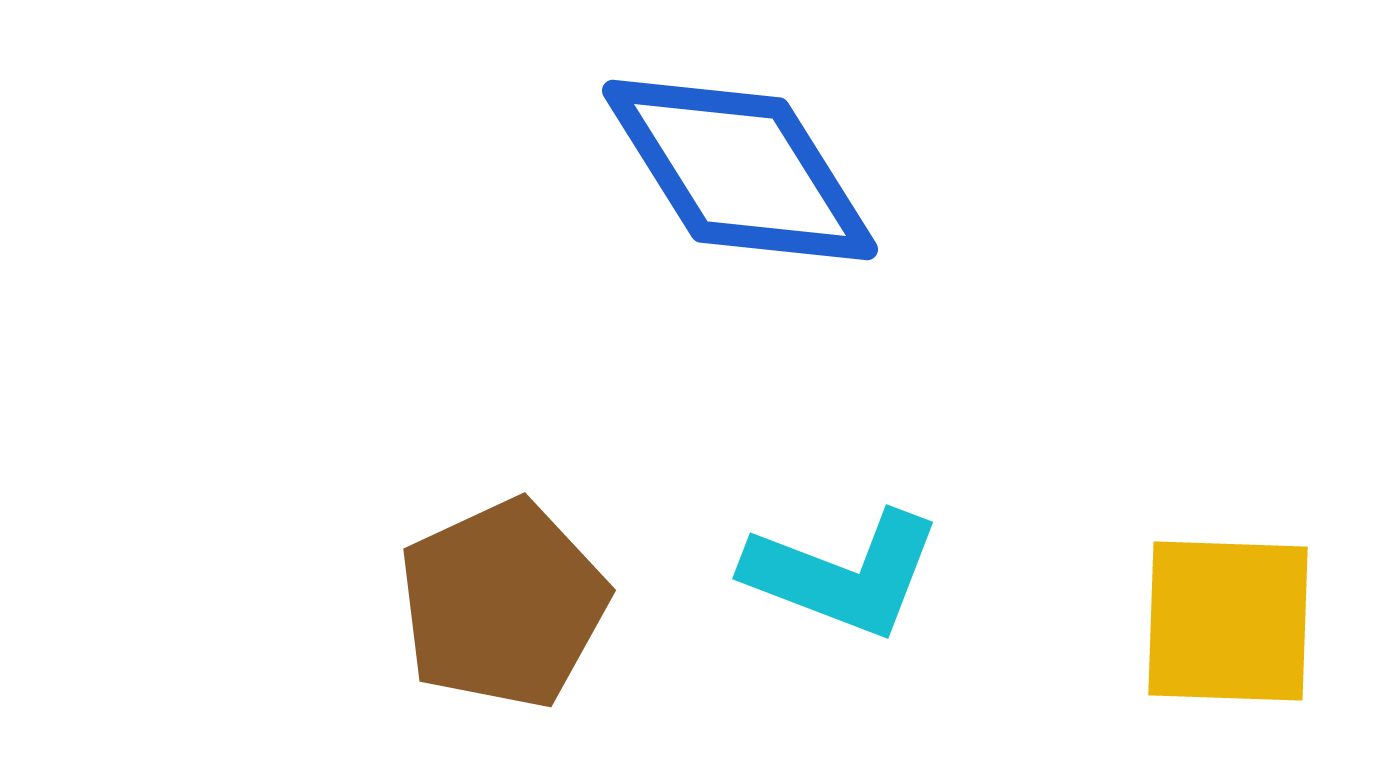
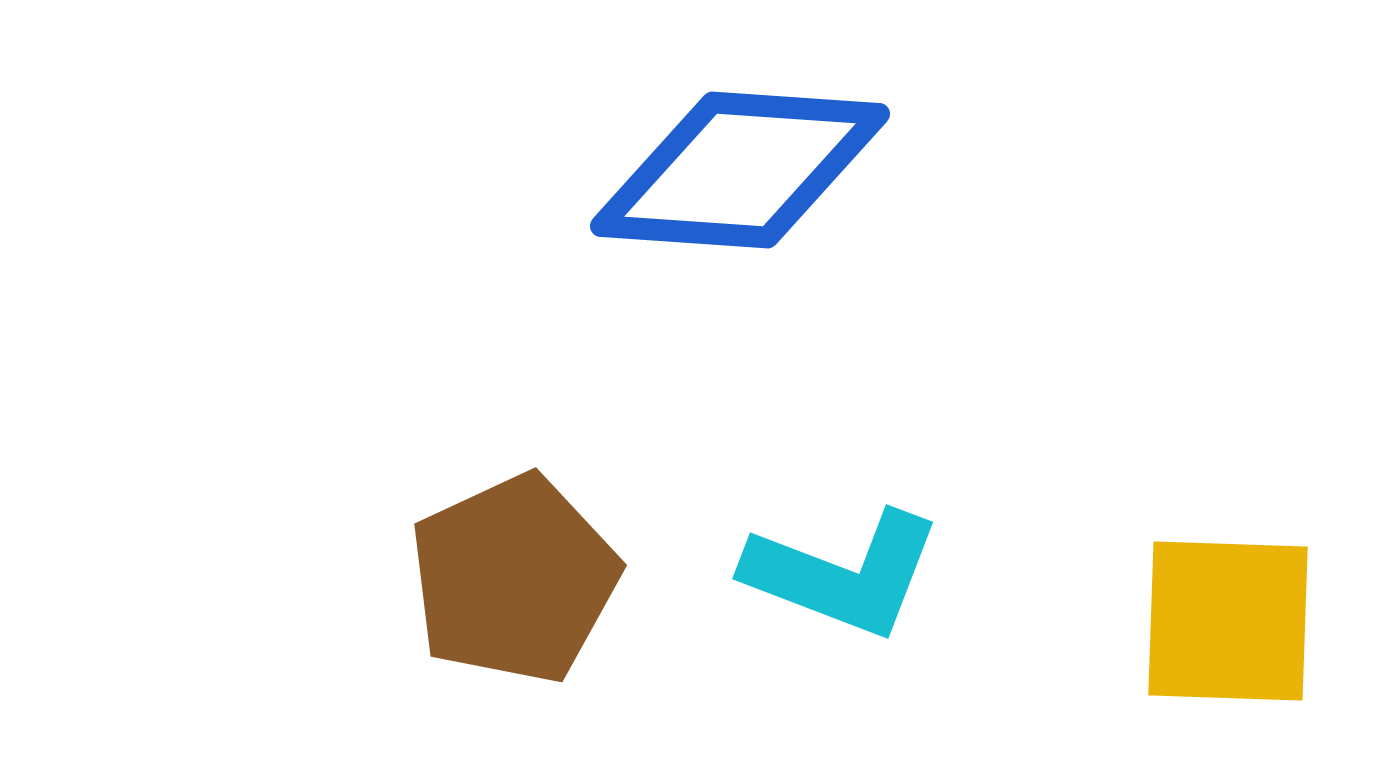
blue diamond: rotated 54 degrees counterclockwise
brown pentagon: moved 11 px right, 25 px up
